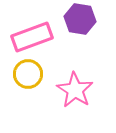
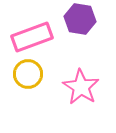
pink star: moved 6 px right, 3 px up
